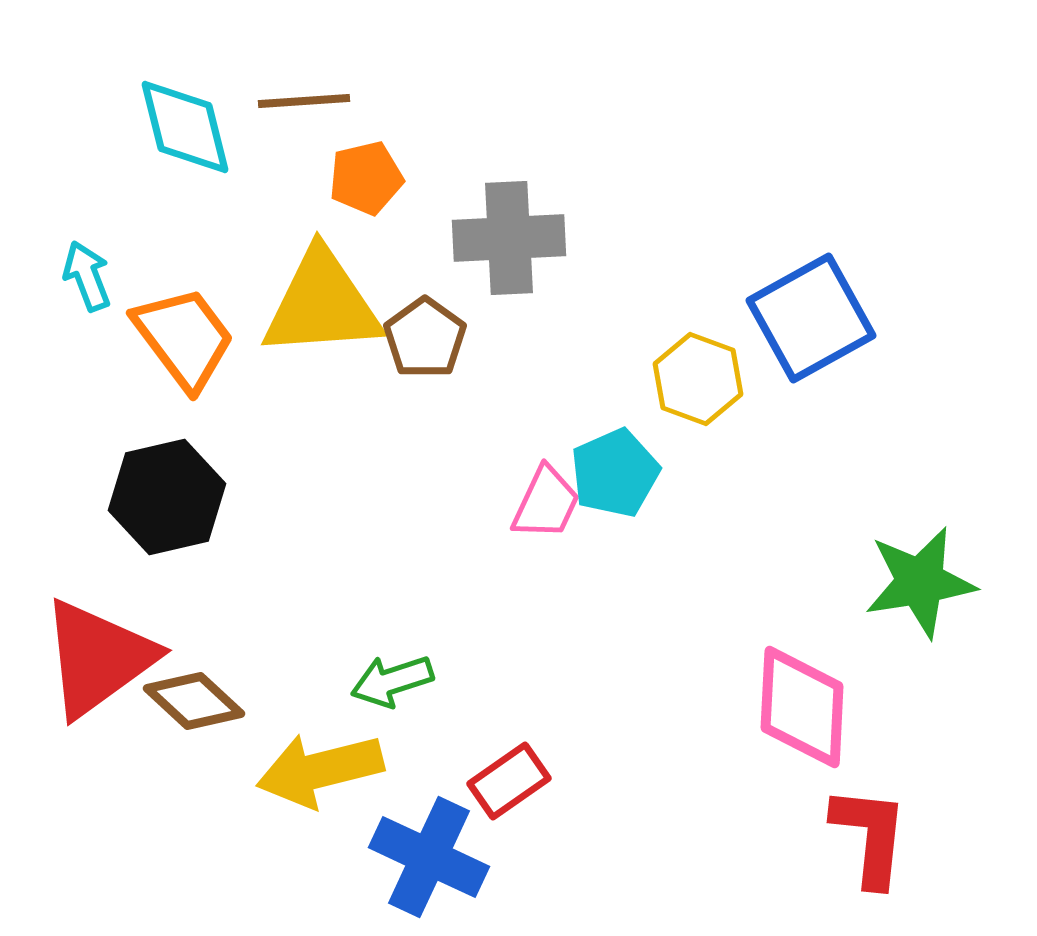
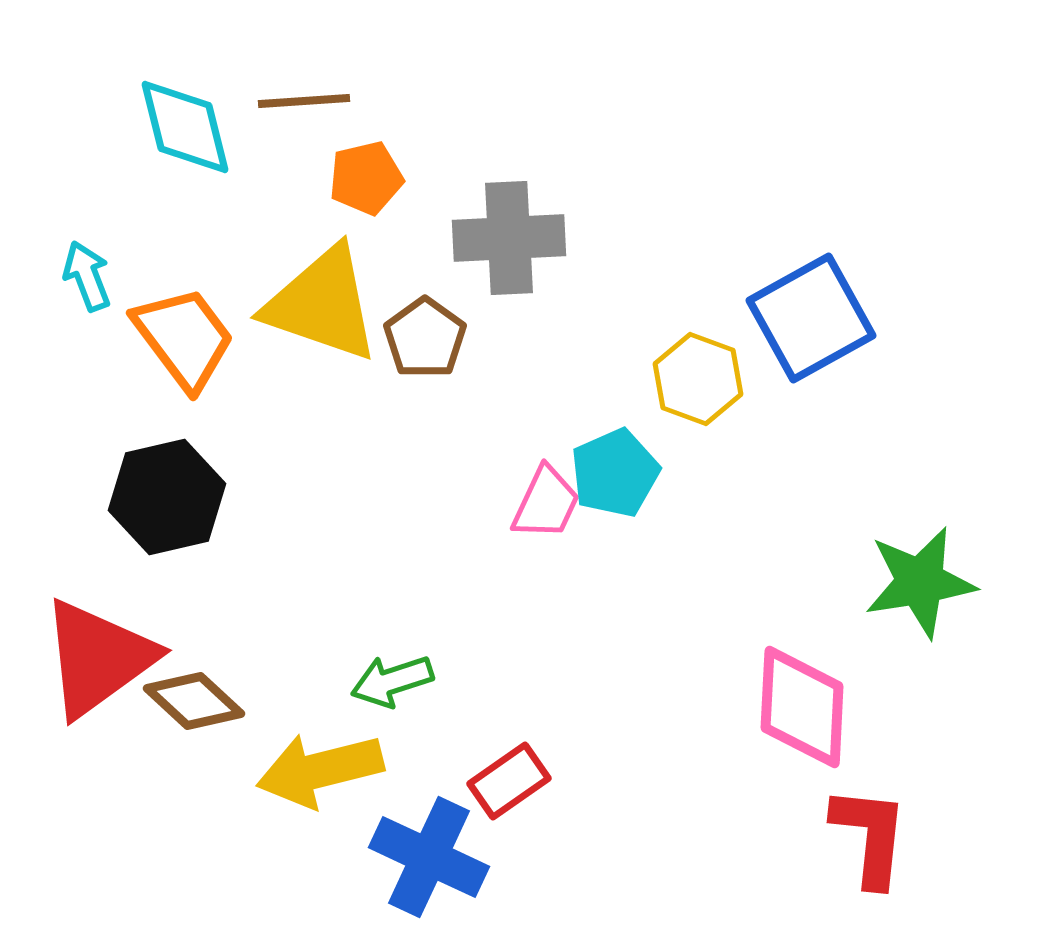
yellow triangle: rotated 23 degrees clockwise
